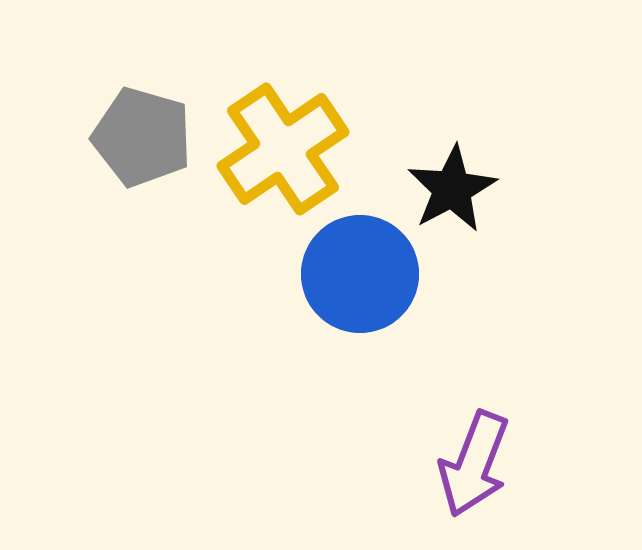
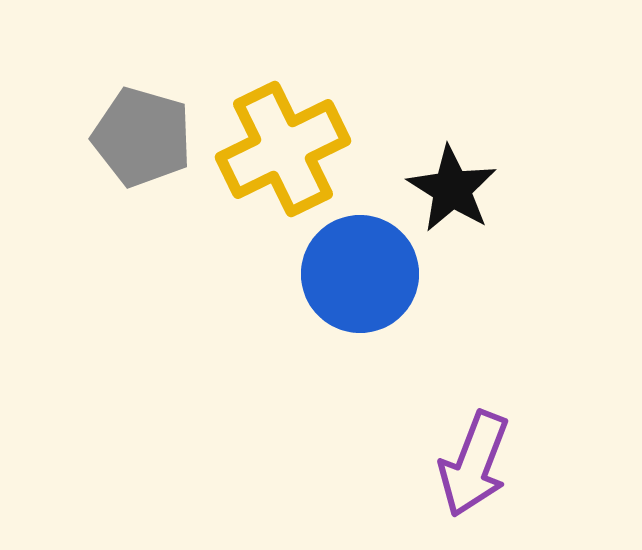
yellow cross: rotated 8 degrees clockwise
black star: rotated 12 degrees counterclockwise
